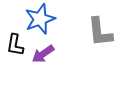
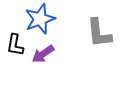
gray L-shape: moved 1 px left, 1 px down
